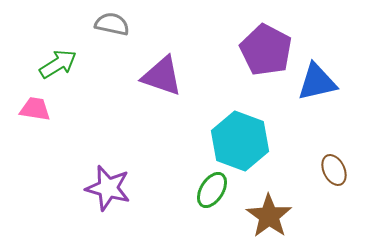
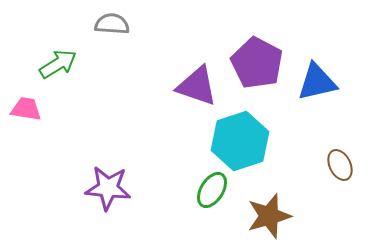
gray semicircle: rotated 8 degrees counterclockwise
purple pentagon: moved 9 px left, 13 px down
purple triangle: moved 35 px right, 10 px down
pink trapezoid: moved 9 px left
cyan hexagon: rotated 22 degrees clockwise
brown ellipse: moved 6 px right, 5 px up
purple star: rotated 9 degrees counterclockwise
brown star: rotated 21 degrees clockwise
